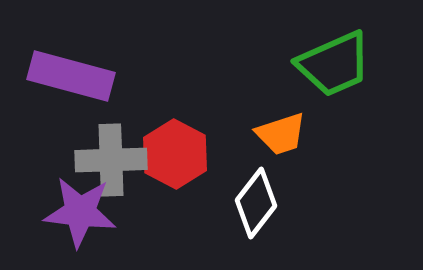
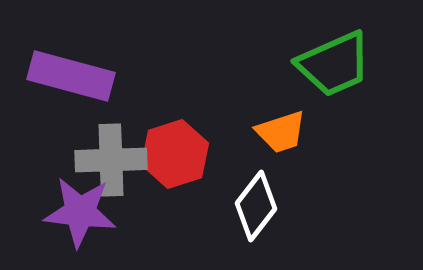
orange trapezoid: moved 2 px up
red hexagon: rotated 14 degrees clockwise
white diamond: moved 3 px down
